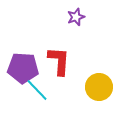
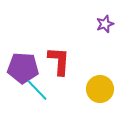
purple star: moved 29 px right, 7 px down
yellow circle: moved 1 px right, 2 px down
